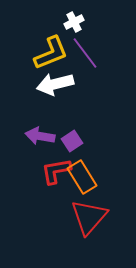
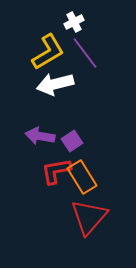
yellow L-shape: moved 3 px left, 1 px up; rotated 9 degrees counterclockwise
